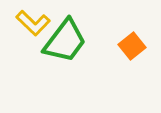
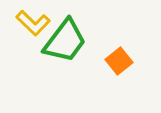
orange square: moved 13 px left, 15 px down
